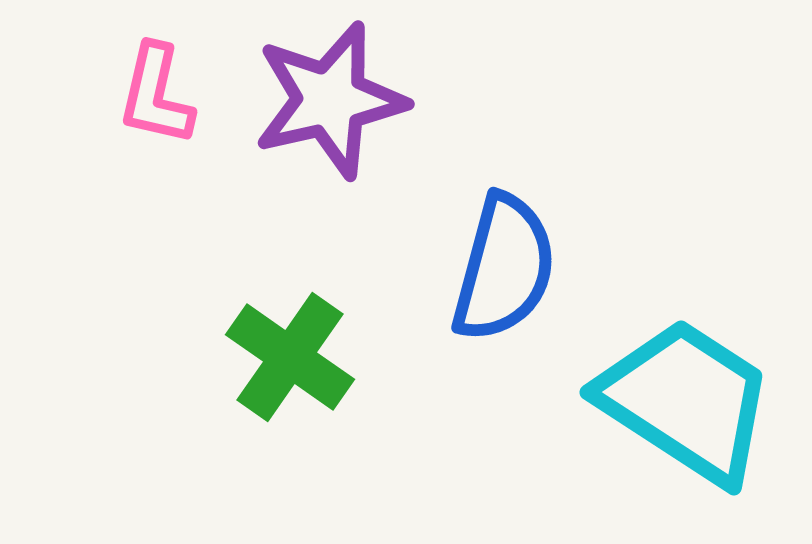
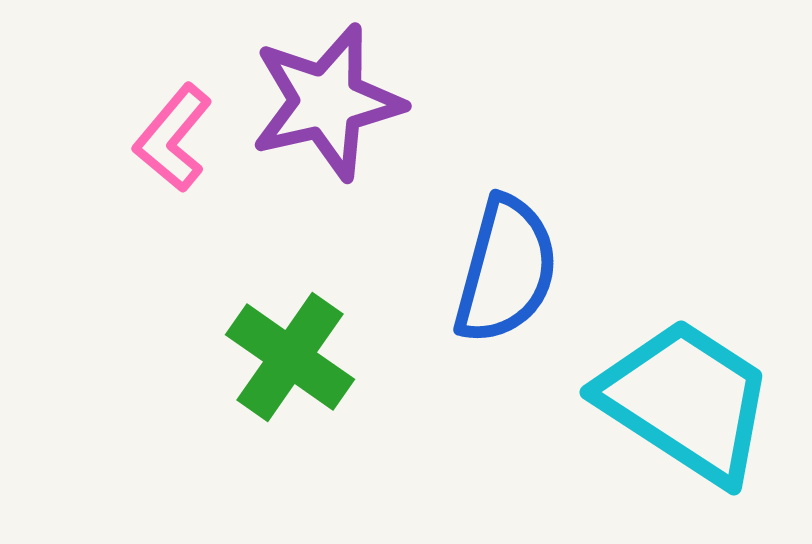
pink L-shape: moved 17 px right, 43 px down; rotated 27 degrees clockwise
purple star: moved 3 px left, 2 px down
blue semicircle: moved 2 px right, 2 px down
